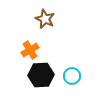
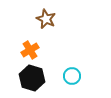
brown star: moved 1 px right
black hexagon: moved 9 px left, 3 px down; rotated 20 degrees clockwise
